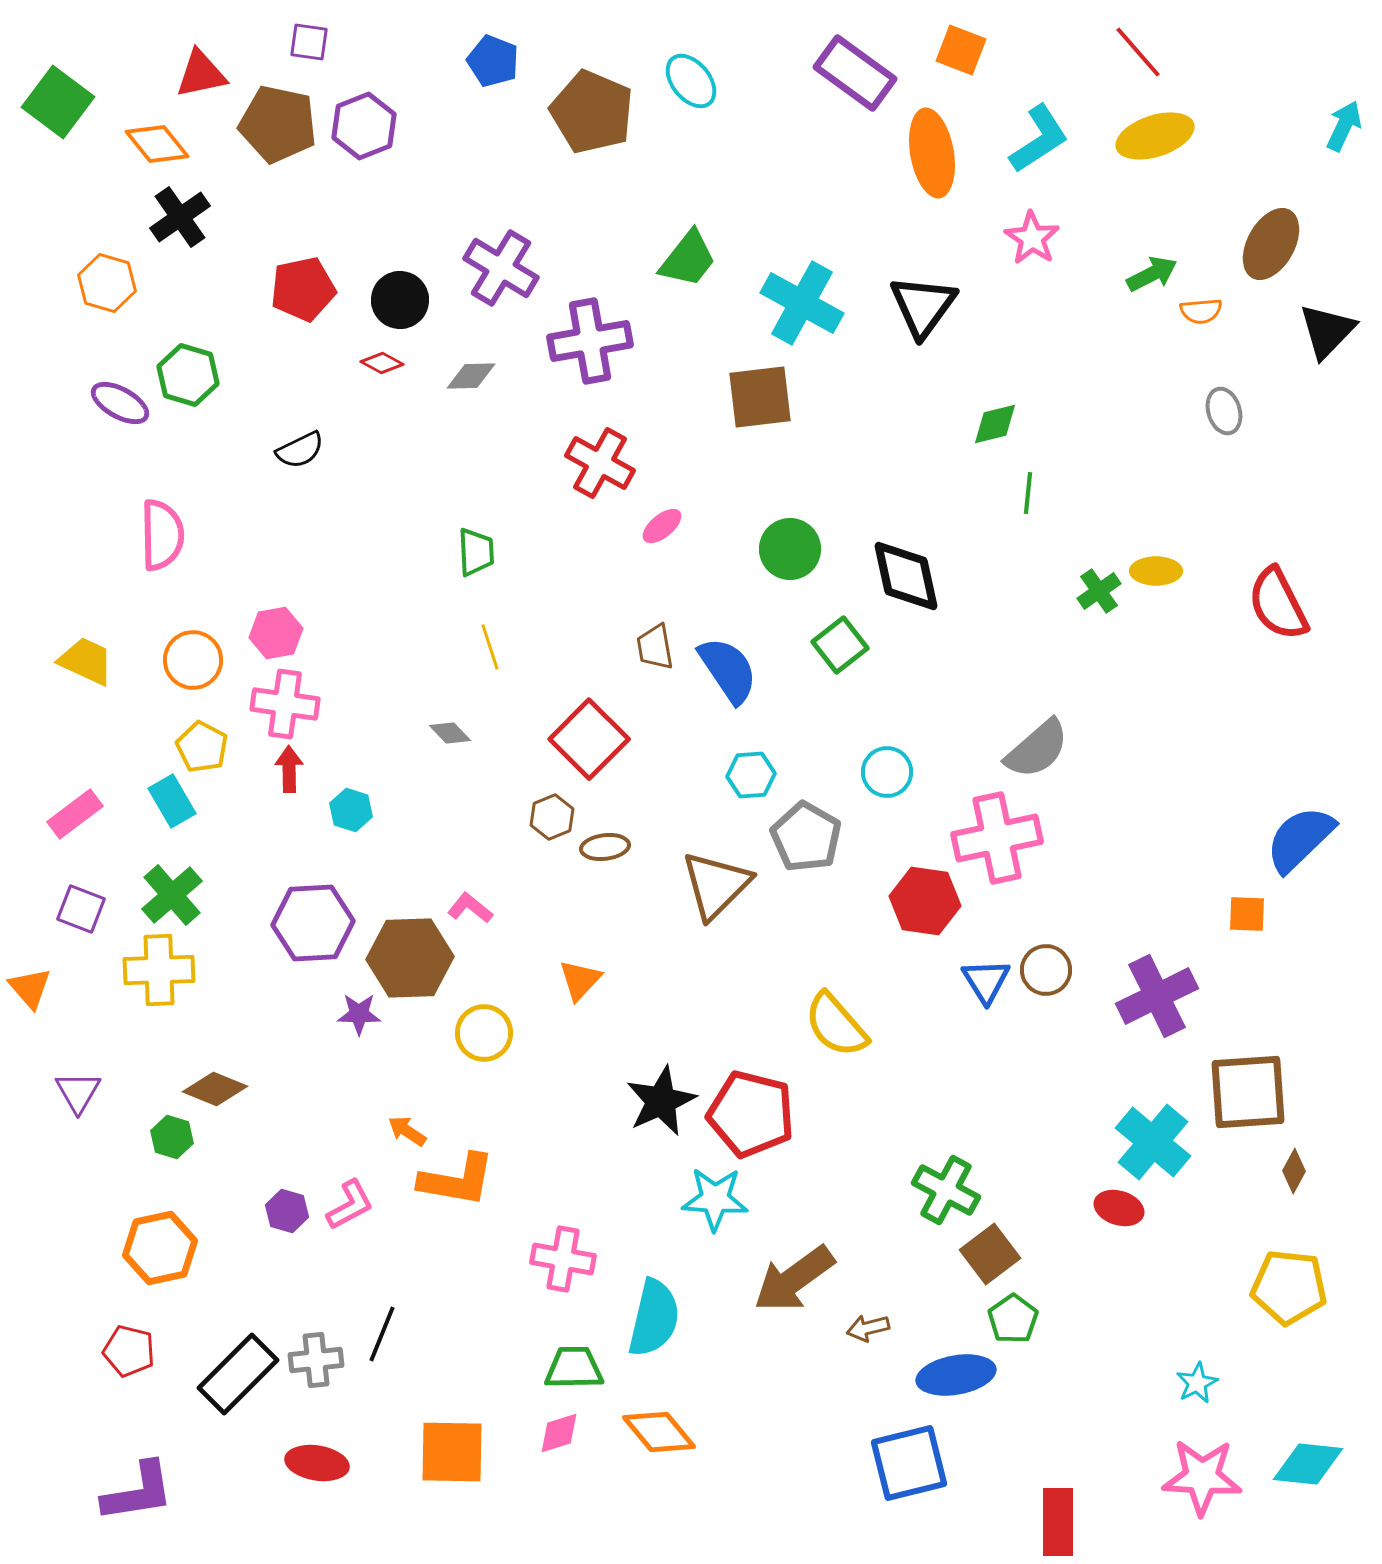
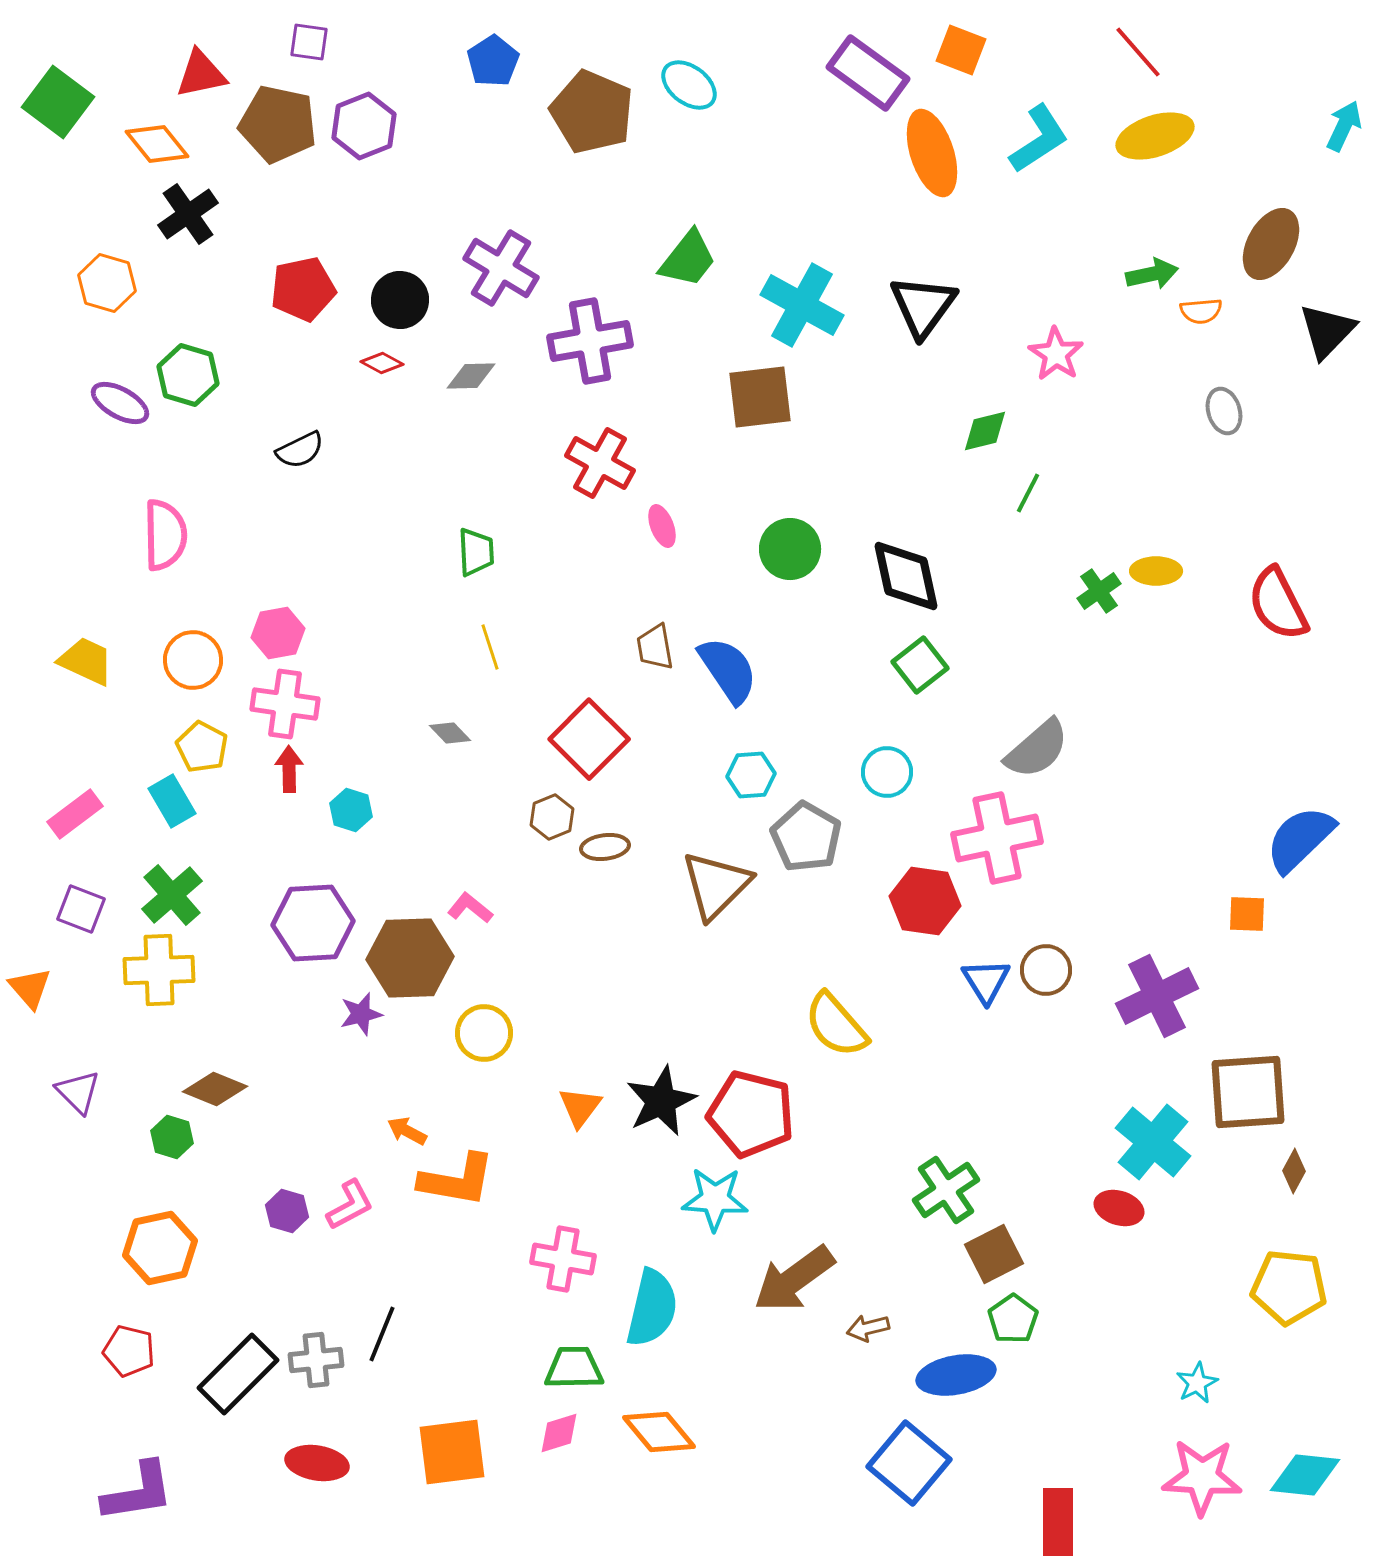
blue pentagon at (493, 61): rotated 18 degrees clockwise
purple rectangle at (855, 73): moved 13 px right
cyan ellipse at (691, 81): moved 2 px left, 4 px down; rotated 14 degrees counterclockwise
orange ellipse at (932, 153): rotated 8 degrees counterclockwise
black cross at (180, 217): moved 8 px right, 3 px up
pink star at (1032, 238): moved 24 px right, 116 px down
green arrow at (1152, 274): rotated 15 degrees clockwise
cyan cross at (802, 303): moved 2 px down
green diamond at (995, 424): moved 10 px left, 7 px down
green line at (1028, 493): rotated 21 degrees clockwise
pink ellipse at (662, 526): rotated 72 degrees counterclockwise
pink semicircle at (162, 535): moved 3 px right
pink hexagon at (276, 633): moved 2 px right
green square at (840, 645): moved 80 px right, 20 px down
orange triangle at (580, 980): moved 127 px down; rotated 6 degrees counterclockwise
purple star at (359, 1014): moved 2 px right; rotated 15 degrees counterclockwise
purple triangle at (78, 1092): rotated 15 degrees counterclockwise
orange arrow at (407, 1131): rotated 6 degrees counterclockwise
green cross at (946, 1190): rotated 28 degrees clockwise
brown square at (990, 1254): moved 4 px right; rotated 10 degrees clockwise
cyan semicircle at (654, 1318): moved 2 px left, 10 px up
orange square at (452, 1452): rotated 8 degrees counterclockwise
blue square at (909, 1463): rotated 36 degrees counterclockwise
cyan diamond at (1308, 1464): moved 3 px left, 11 px down
